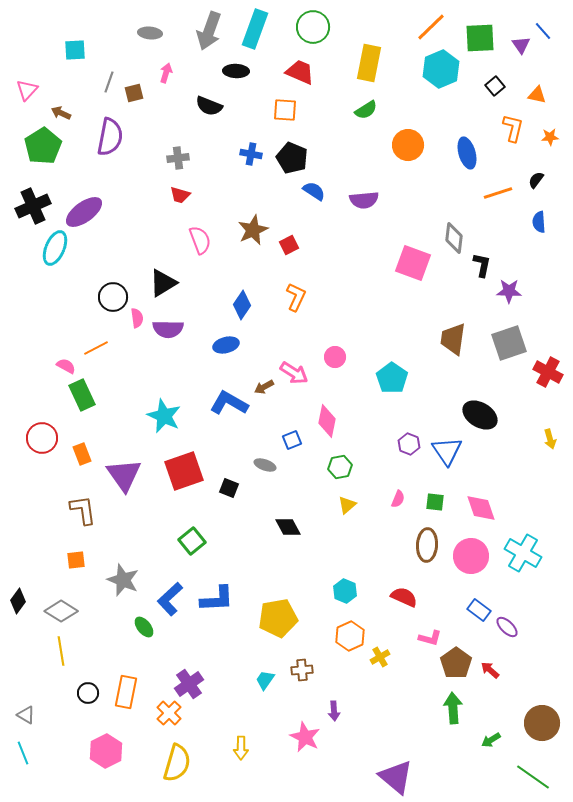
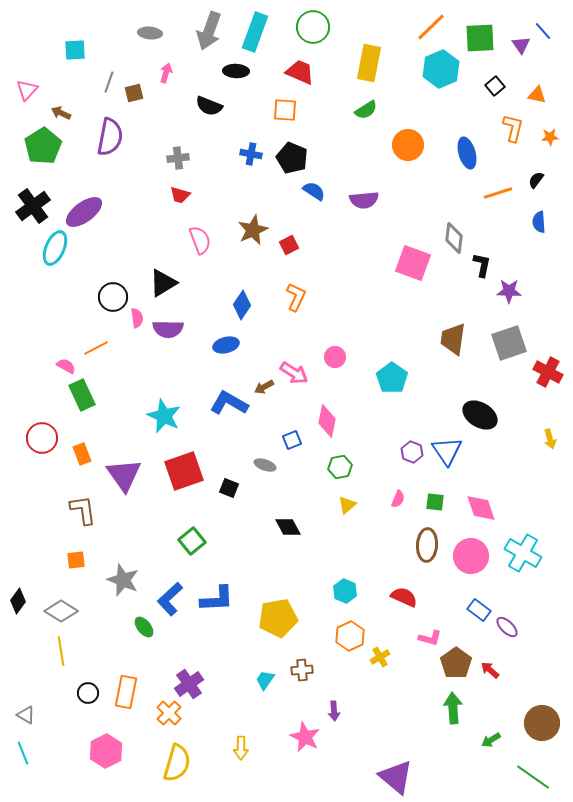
cyan rectangle at (255, 29): moved 3 px down
black cross at (33, 206): rotated 12 degrees counterclockwise
purple hexagon at (409, 444): moved 3 px right, 8 px down
